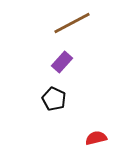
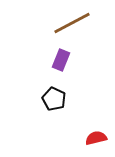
purple rectangle: moved 1 px left, 2 px up; rotated 20 degrees counterclockwise
